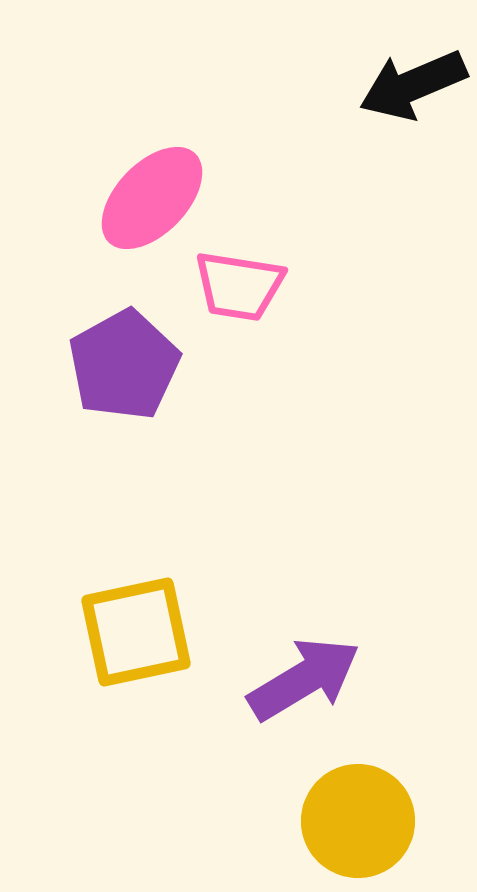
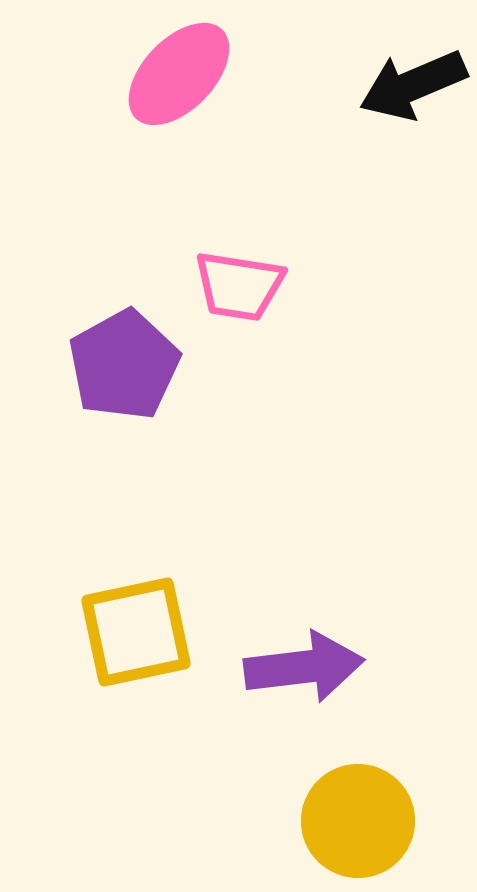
pink ellipse: moved 27 px right, 124 px up
purple arrow: moved 12 px up; rotated 24 degrees clockwise
